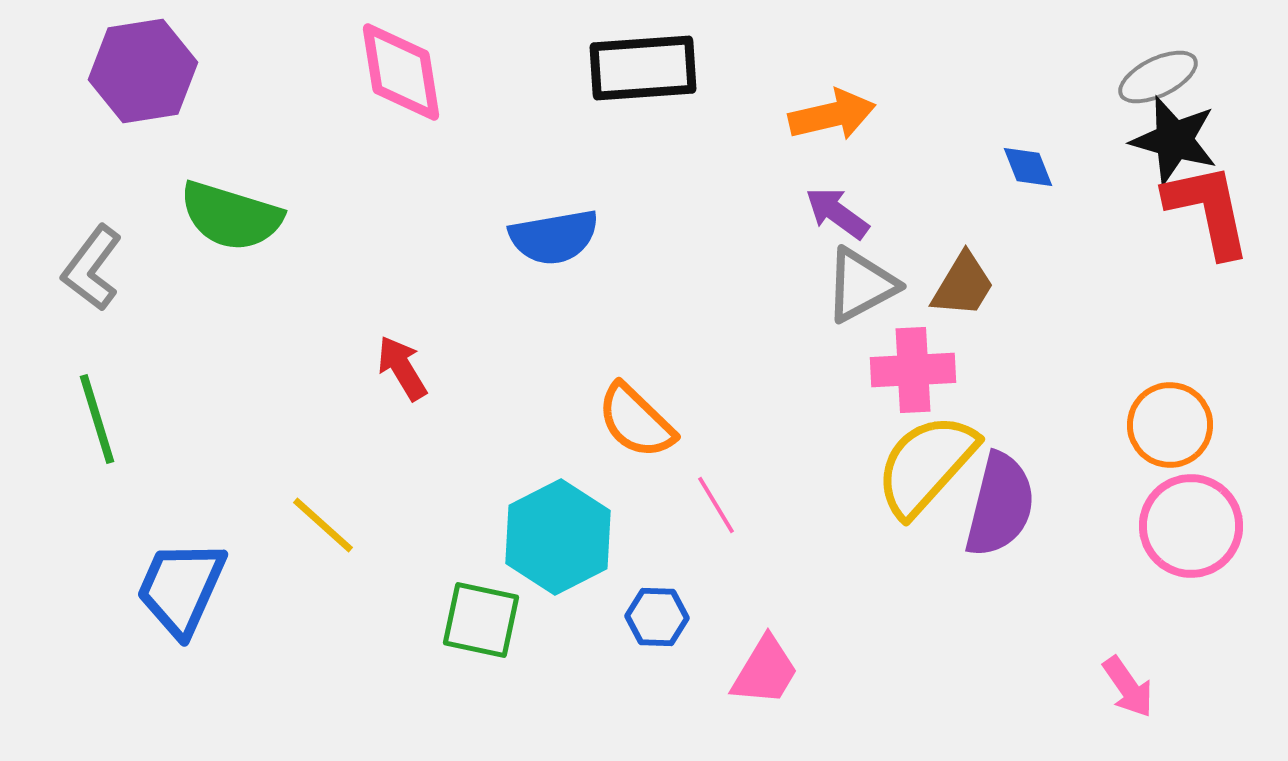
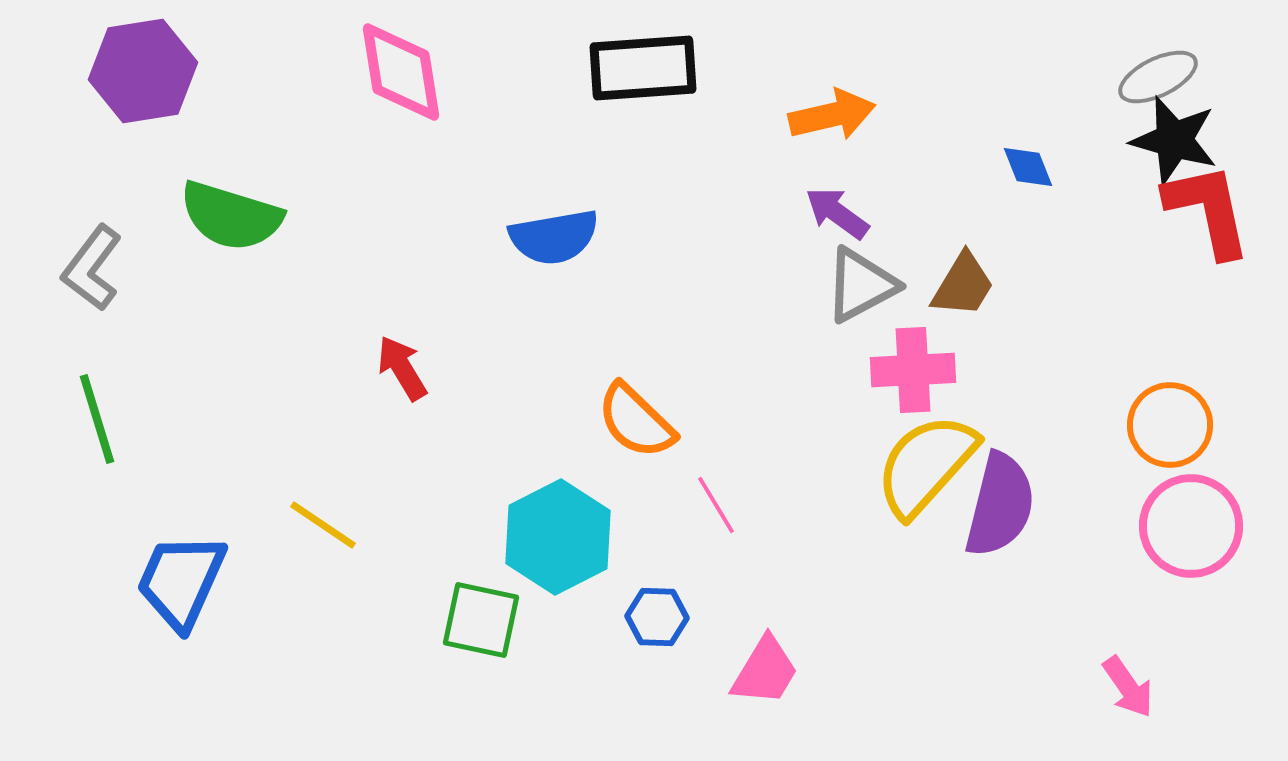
yellow line: rotated 8 degrees counterclockwise
blue trapezoid: moved 7 px up
